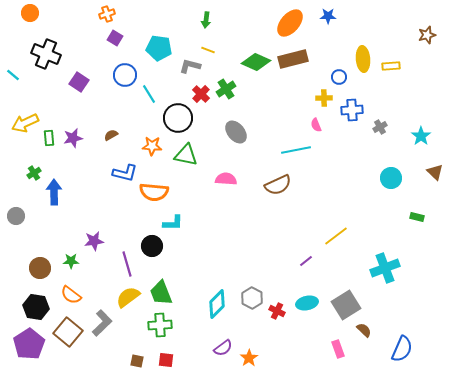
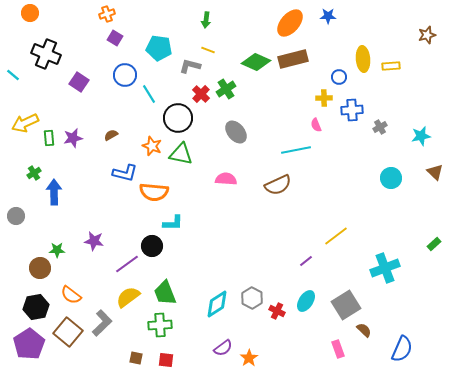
cyan star at (421, 136): rotated 24 degrees clockwise
orange star at (152, 146): rotated 18 degrees clockwise
green triangle at (186, 155): moved 5 px left, 1 px up
green rectangle at (417, 217): moved 17 px right, 27 px down; rotated 56 degrees counterclockwise
purple star at (94, 241): rotated 18 degrees clockwise
green star at (71, 261): moved 14 px left, 11 px up
purple line at (127, 264): rotated 70 degrees clockwise
green trapezoid at (161, 293): moved 4 px right
cyan ellipse at (307, 303): moved 1 px left, 2 px up; rotated 45 degrees counterclockwise
cyan diamond at (217, 304): rotated 12 degrees clockwise
black hexagon at (36, 307): rotated 20 degrees counterclockwise
brown square at (137, 361): moved 1 px left, 3 px up
